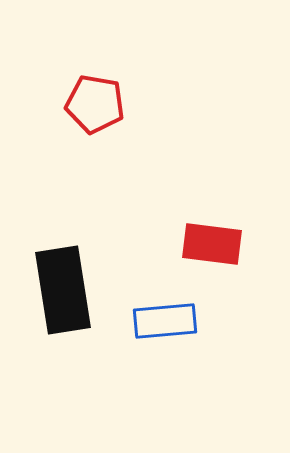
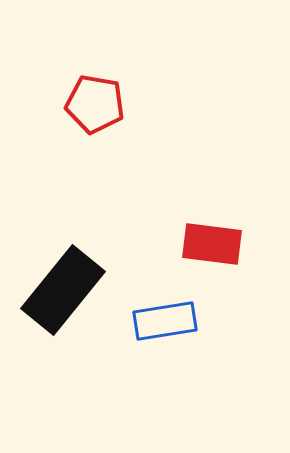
black rectangle: rotated 48 degrees clockwise
blue rectangle: rotated 4 degrees counterclockwise
